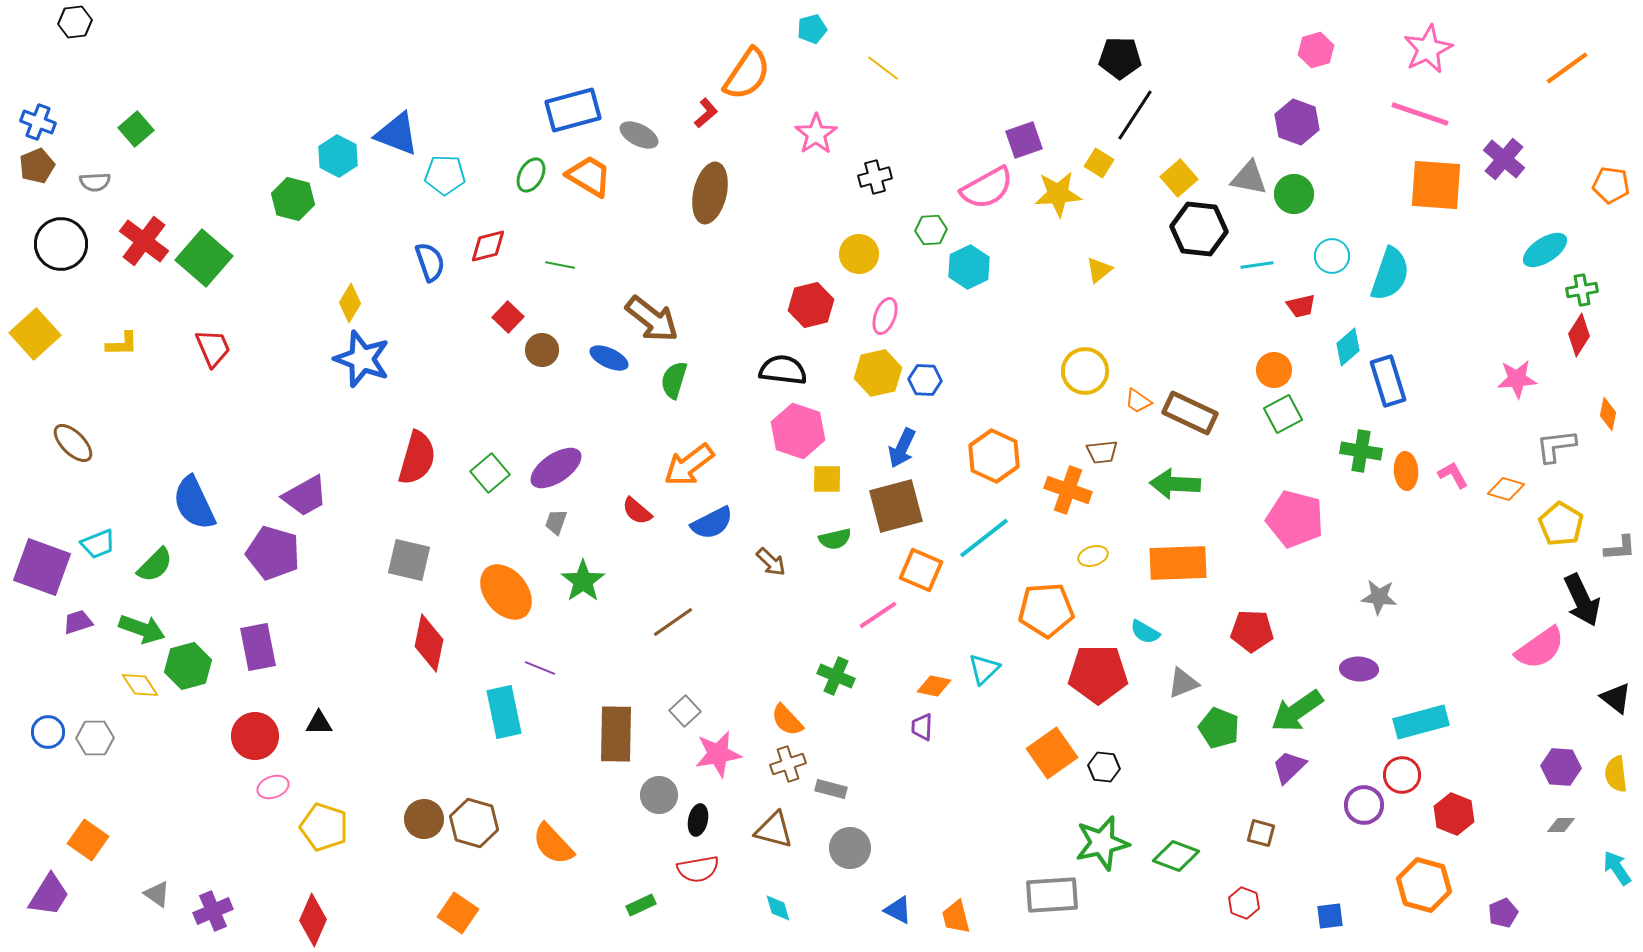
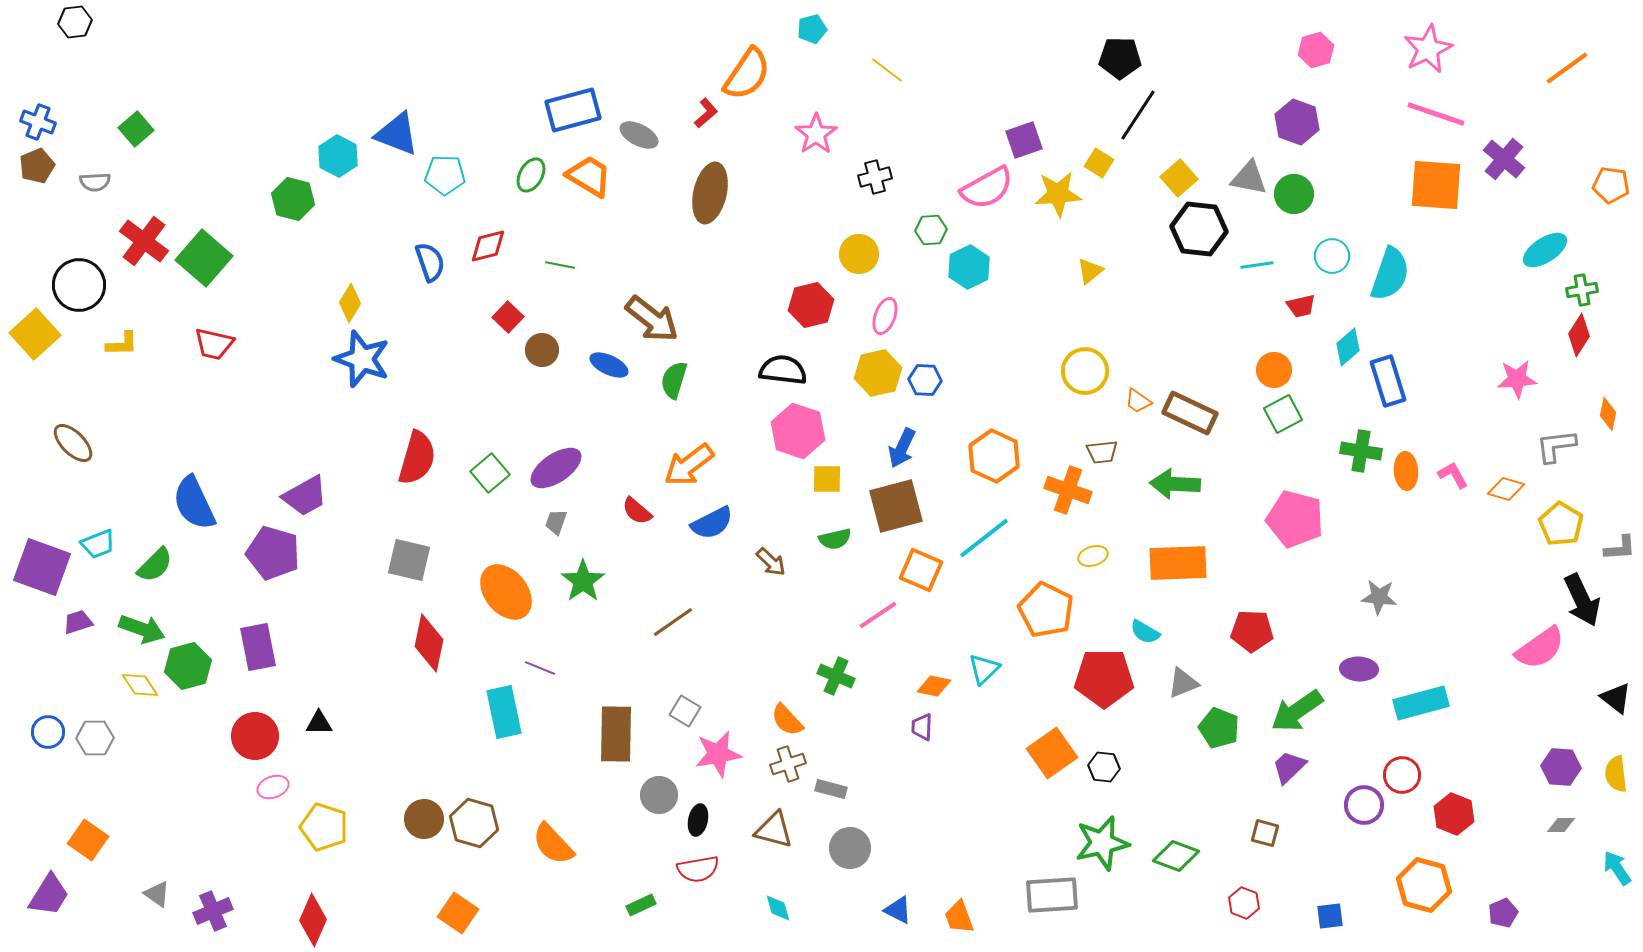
yellow line at (883, 68): moved 4 px right, 2 px down
pink line at (1420, 114): moved 16 px right
black line at (1135, 115): moved 3 px right
black circle at (61, 244): moved 18 px right, 41 px down
yellow triangle at (1099, 270): moved 9 px left, 1 px down
red trapezoid at (213, 348): moved 1 px right, 4 px up; rotated 126 degrees clockwise
blue ellipse at (609, 358): moved 7 px down
orange pentagon at (1046, 610): rotated 30 degrees clockwise
red pentagon at (1098, 674): moved 6 px right, 4 px down
gray square at (685, 711): rotated 16 degrees counterclockwise
cyan rectangle at (1421, 722): moved 19 px up
brown square at (1261, 833): moved 4 px right
orange trapezoid at (956, 917): moved 3 px right; rotated 6 degrees counterclockwise
